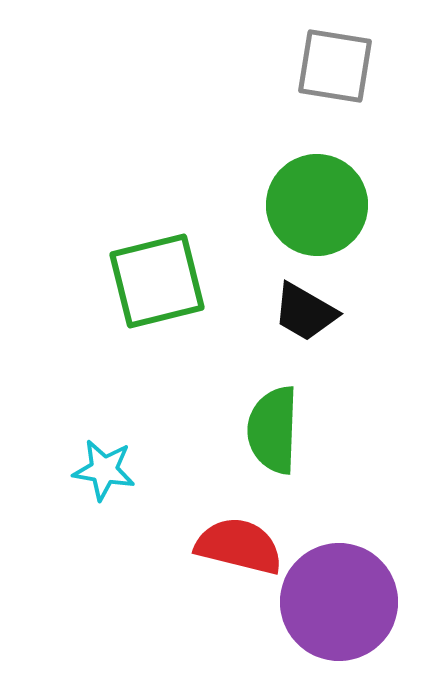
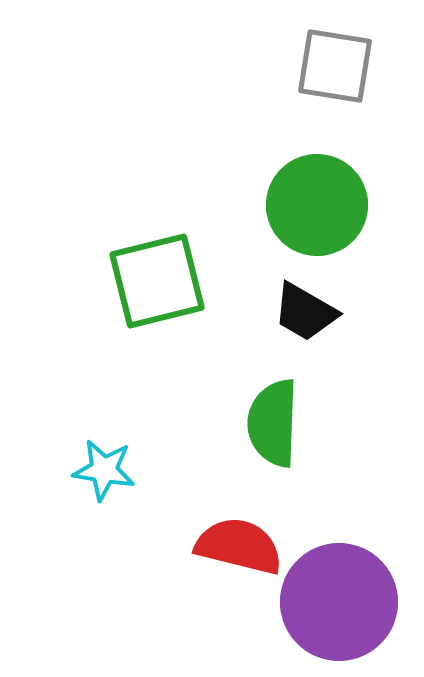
green semicircle: moved 7 px up
